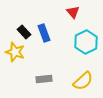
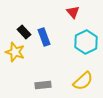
blue rectangle: moved 4 px down
gray rectangle: moved 1 px left, 6 px down
